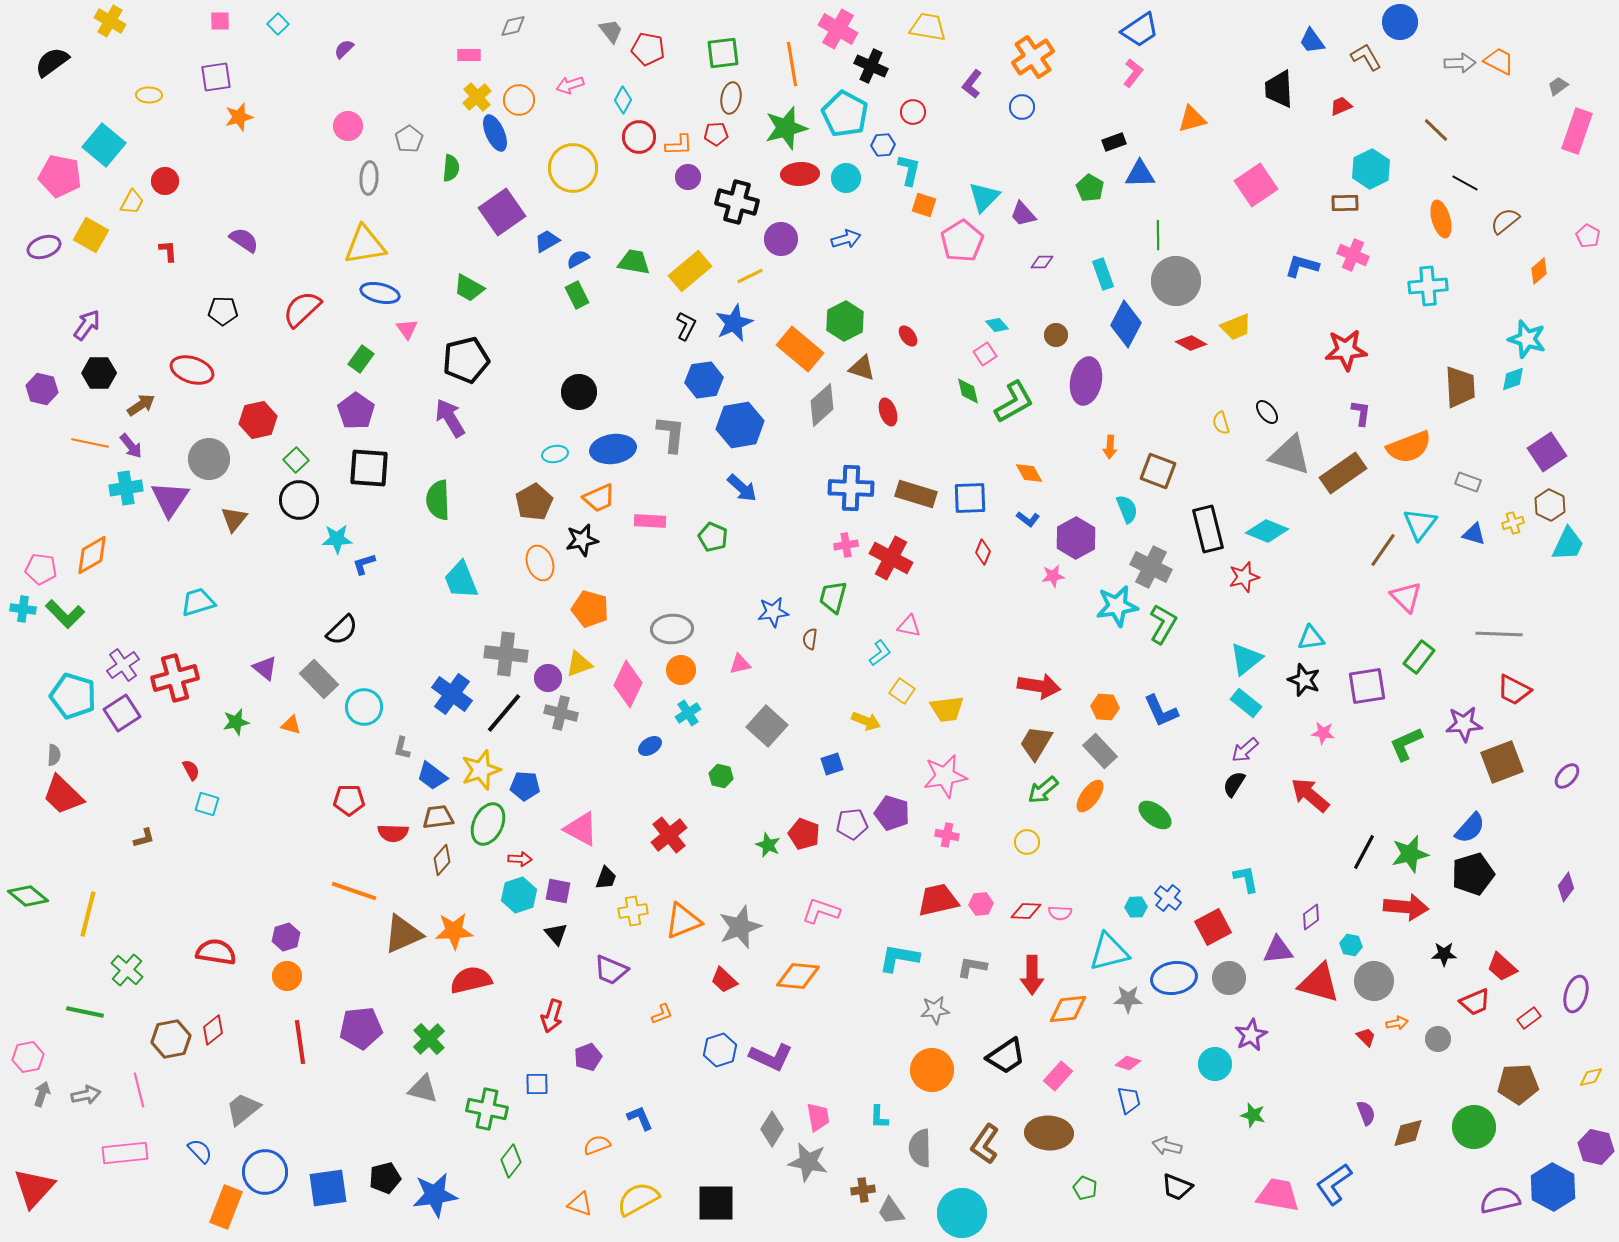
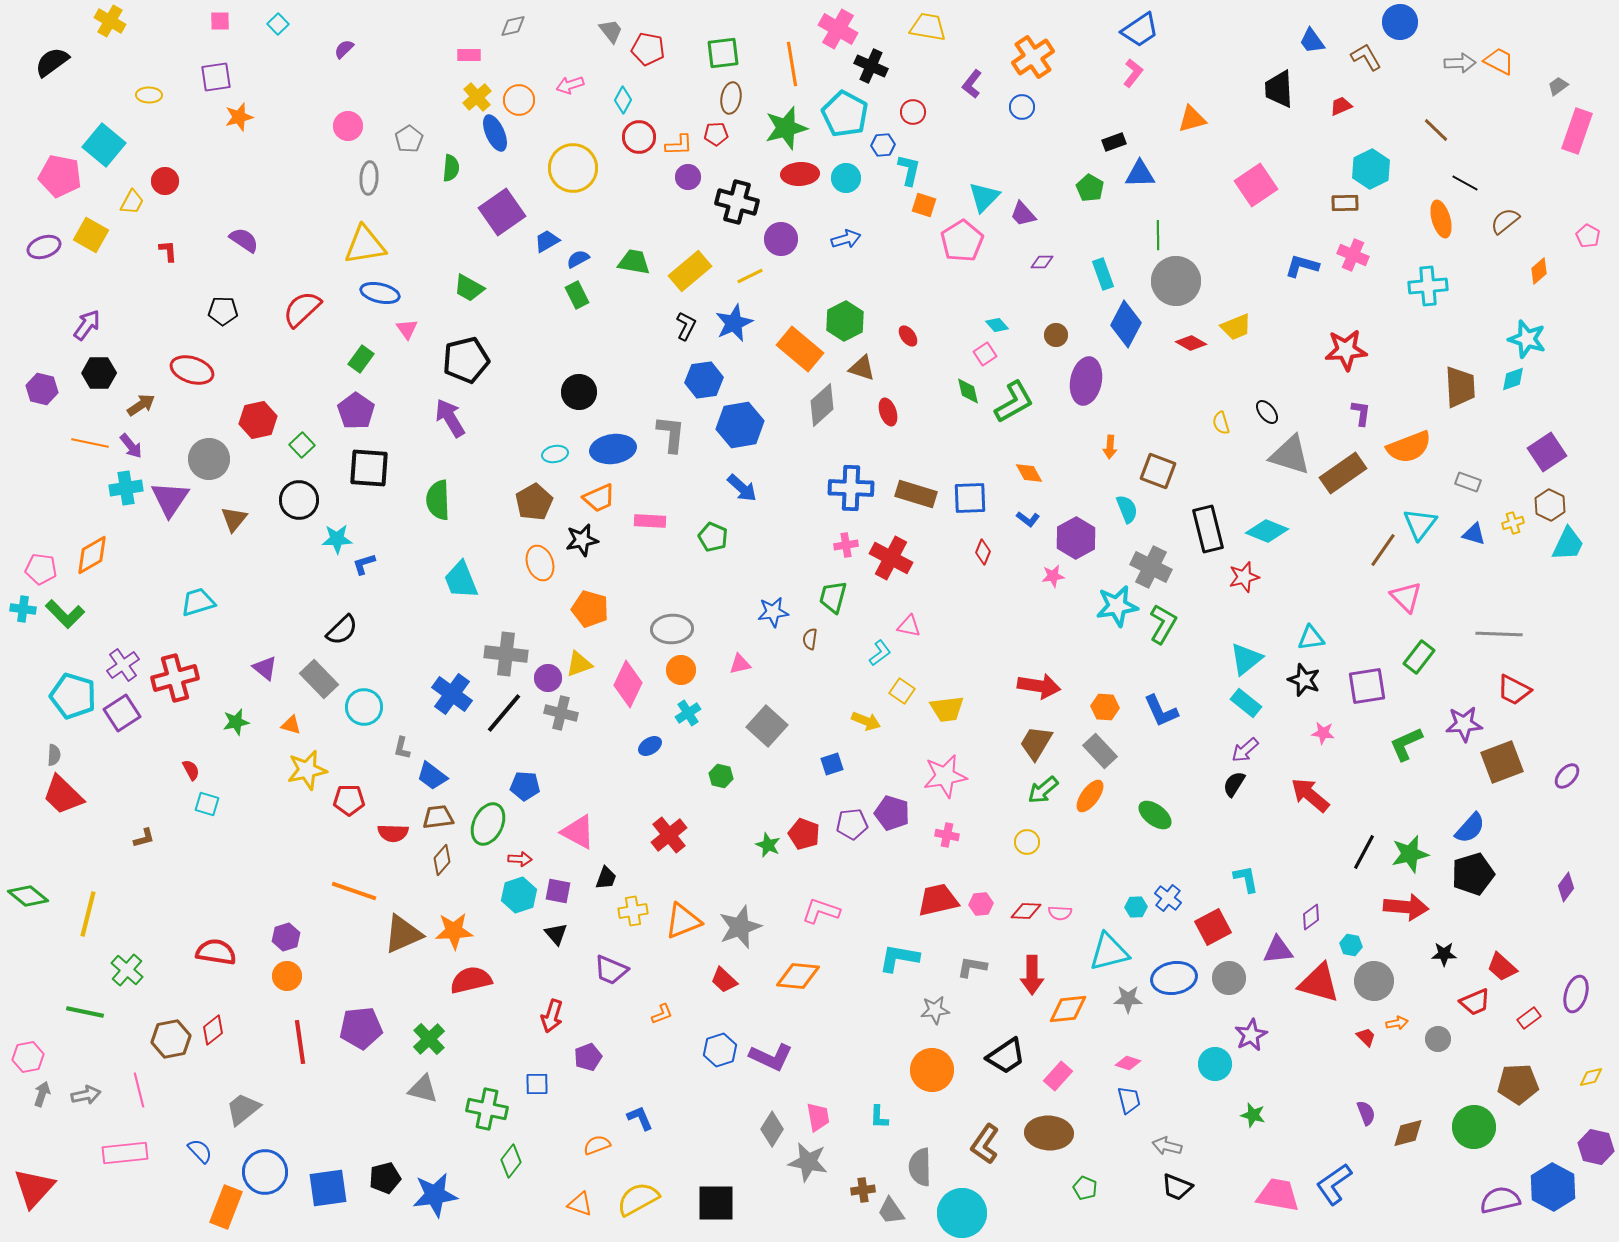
green square at (296, 460): moved 6 px right, 15 px up
yellow star at (481, 770): moved 174 px left; rotated 6 degrees clockwise
pink triangle at (581, 829): moved 3 px left, 3 px down
gray semicircle at (920, 1148): moved 19 px down
